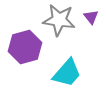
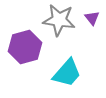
purple triangle: moved 1 px right, 1 px down
